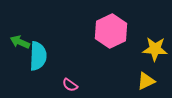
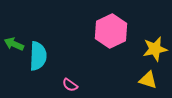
green arrow: moved 6 px left, 2 px down
yellow star: rotated 15 degrees counterclockwise
yellow triangle: moved 2 px right, 1 px up; rotated 42 degrees clockwise
